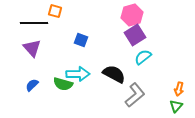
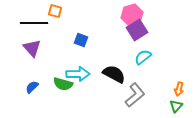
purple square: moved 2 px right, 5 px up
blue semicircle: moved 2 px down
